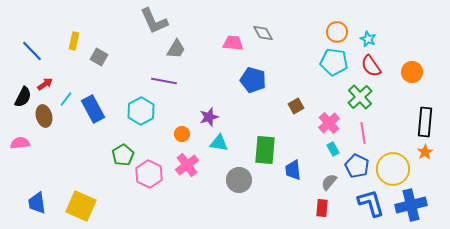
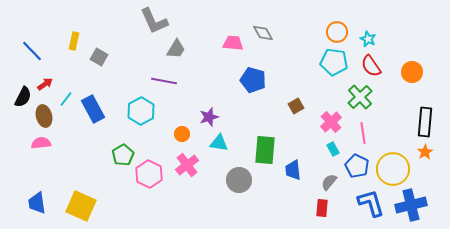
pink cross at (329, 123): moved 2 px right, 1 px up
pink semicircle at (20, 143): moved 21 px right
